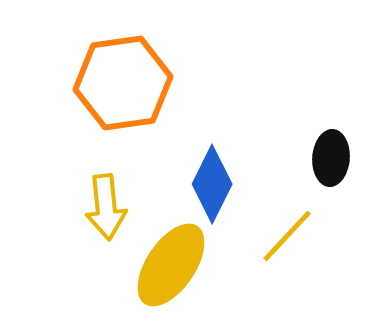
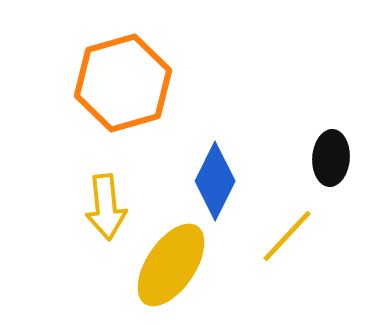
orange hexagon: rotated 8 degrees counterclockwise
blue diamond: moved 3 px right, 3 px up
